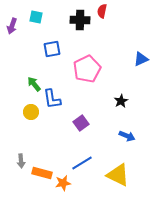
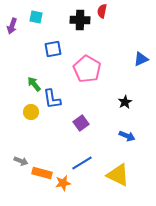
blue square: moved 1 px right
pink pentagon: rotated 16 degrees counterclockwise
black star: moved 4 px right, 1 px down
gray arrow: rotated 64 degrees counterclockwise
